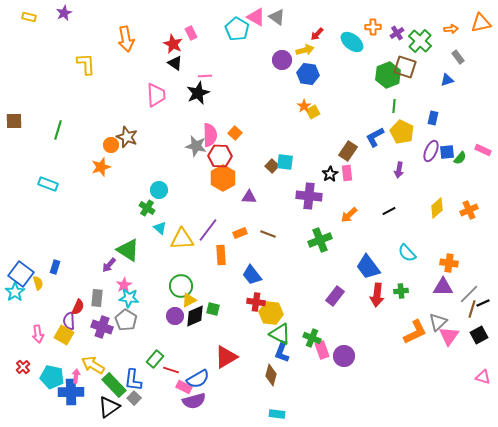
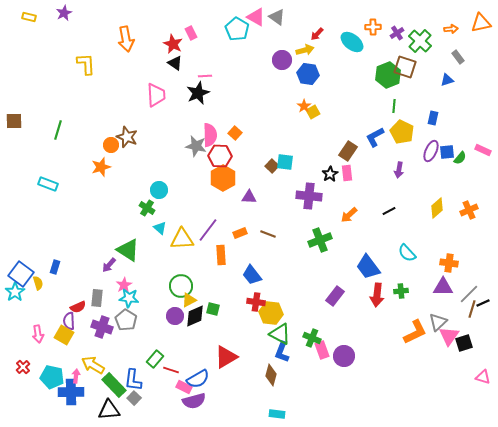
red semicircle at (78, 307): rotated 42 degrees clockwise
black square at (479, 335): moved 15 px left, 8 px down; rotated 12 degrees clockwise
black triangle at (109, 407): moved 3 px down; rotated 30 degrees clockwise
